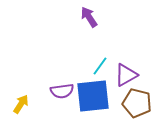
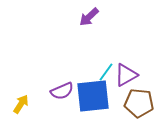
purple arrow: rotated 100 degrees counterclockwise
cyan line: moved 6 px right, 6 px down
purple semicircle: rotated 15 degrees counterclockwise
brown pentagon: moved 2 px right; rotated 8 degrees counterclockwise
